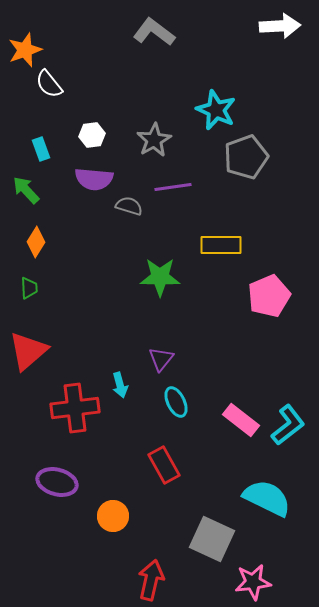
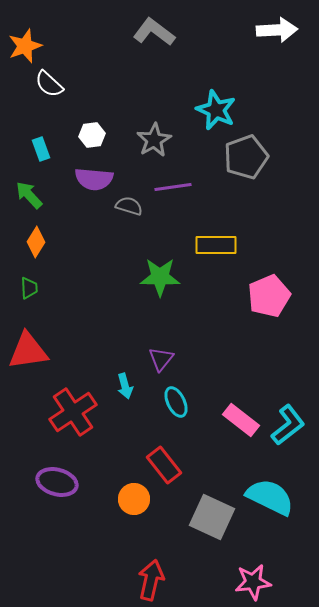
white arrow: moved 3 px left, 4 px down
orange star: moved 4 px up
white semicircle: rotated 8 degrees counterclockwise
green arrow: moved 3 px right, 5 px down
yellow rectangle: moved 5 px left
red triangle: rotated 33 degrees clockwise
cyan arrow: moved 5 px right, 1 px down
red cross: moved 2 px left, 4 px down; rotated 27 degrees counterclockwise
red rectangle: rotated 9 degrees counterclockwise
cyan semicircle: moved 3 px right, 1 px up
orange circle: moved 21 px right, 17 px up
gray square: moved 22 px up
